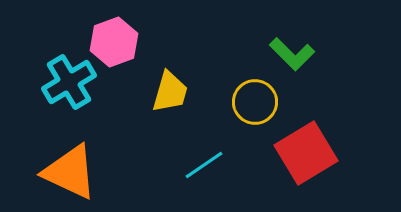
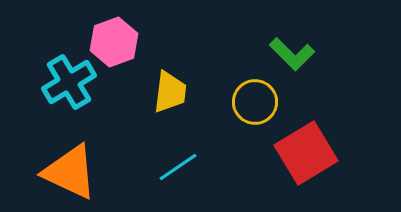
yellow trapezoid: rotated 9 degrees counterclockwise
cyan line: moved 26 px left, 2 px down
